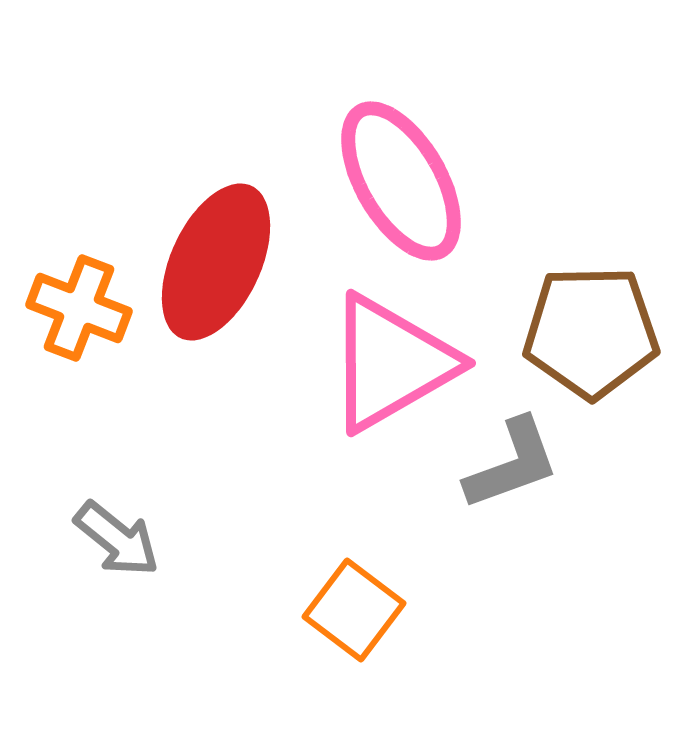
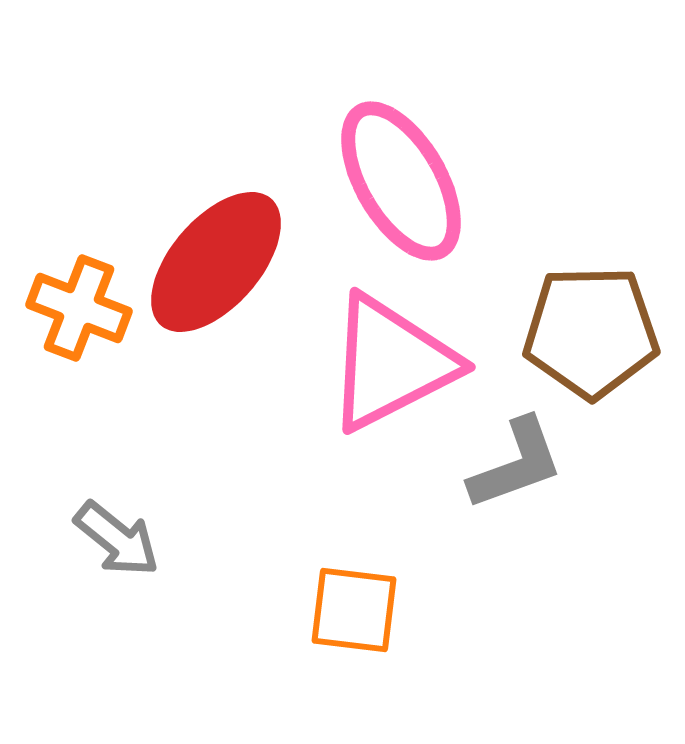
red ellipse: rotated 16 degrees clockwise
pink triangle: rotated 3 degrees clockwise
gray L-shape: moved 4 px right
orange square: rotated 30 degrees counterclockwise
